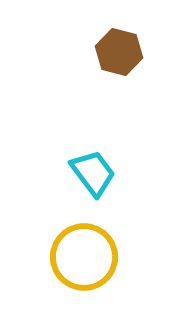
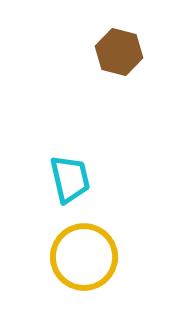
cyan trapezoid: moved 23 px left, 6 px down; rotated 24 degrees clockwise
